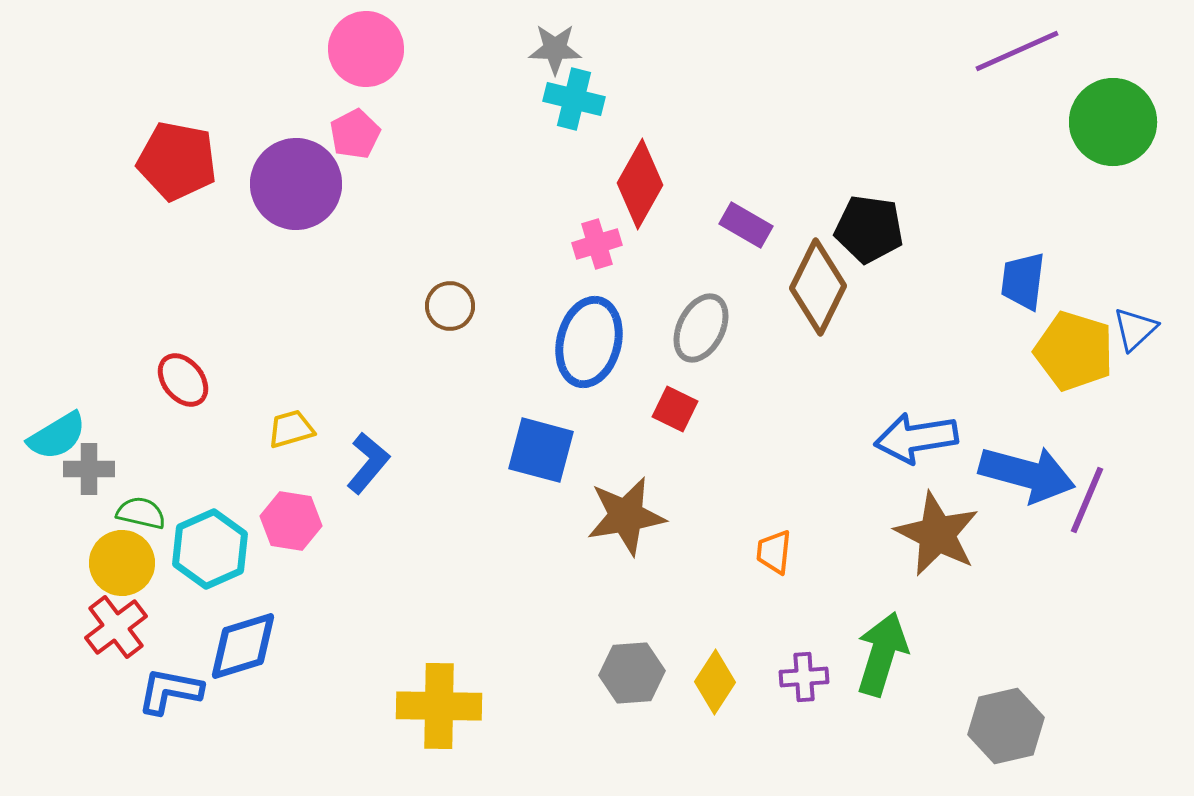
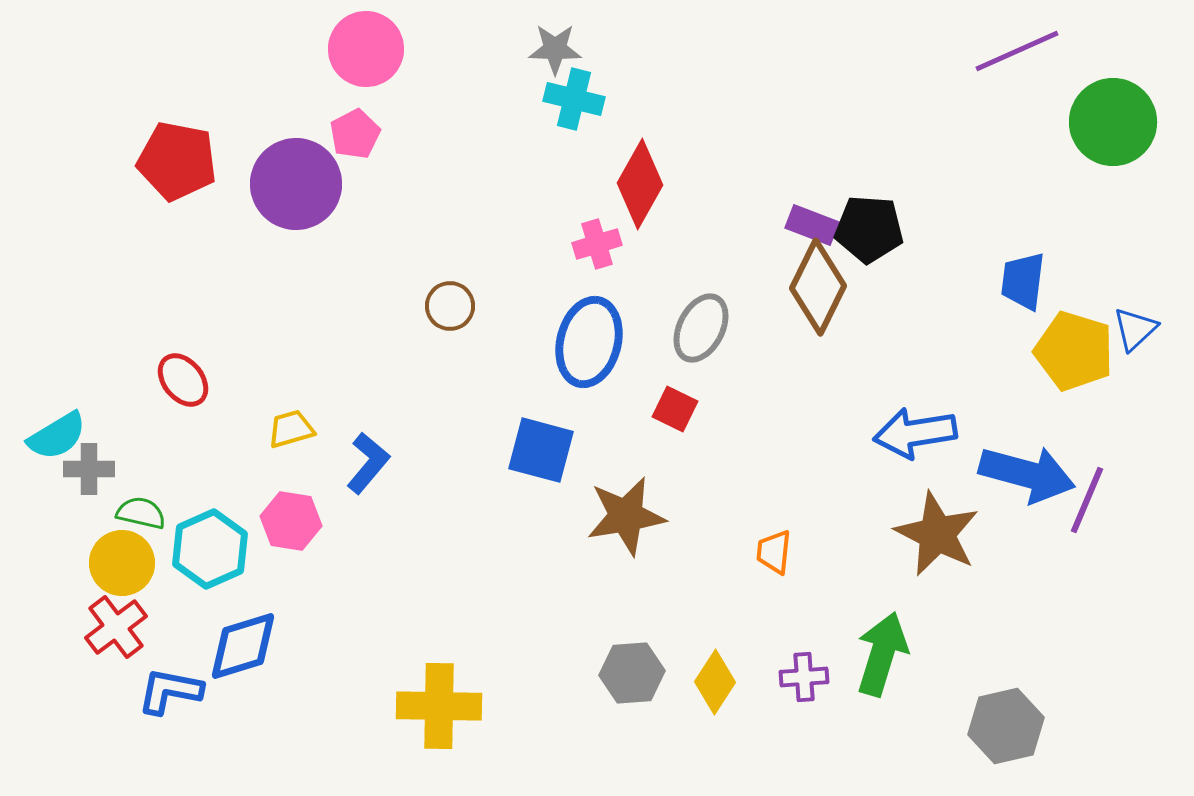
purple rectangle at (746, 225): moved 66 px right; rotated 9 degrees counterclockwise
black pentagon at (869, 229): rotated 4 degrees counterclockwise
blue arrow at (916, 438): moved 1 px left, 5 px up
